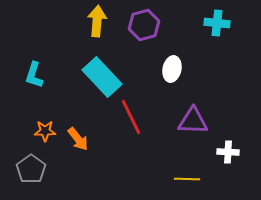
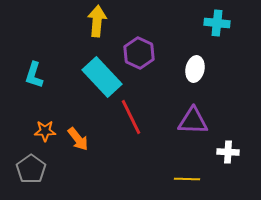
purple hexagon: moved 5 px left, 28 px down; rotated 20 degrees counterclockwise
white ellipse: moved 23 px right
